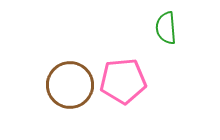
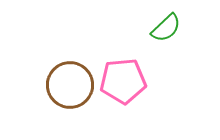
green semicircle: rotated 128 degrees counterclockwise
